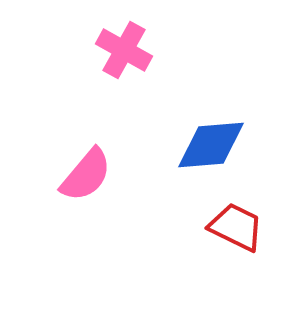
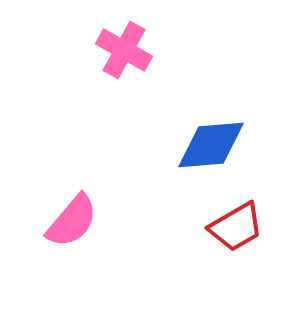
pink semicircle: moved 14 px left, 46 px down
red trapezoid: rotated 124 degrees clockwise
